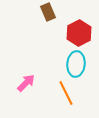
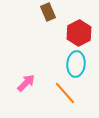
orange line: moved 1 px left; rotated 15 degrees counterclockwise
